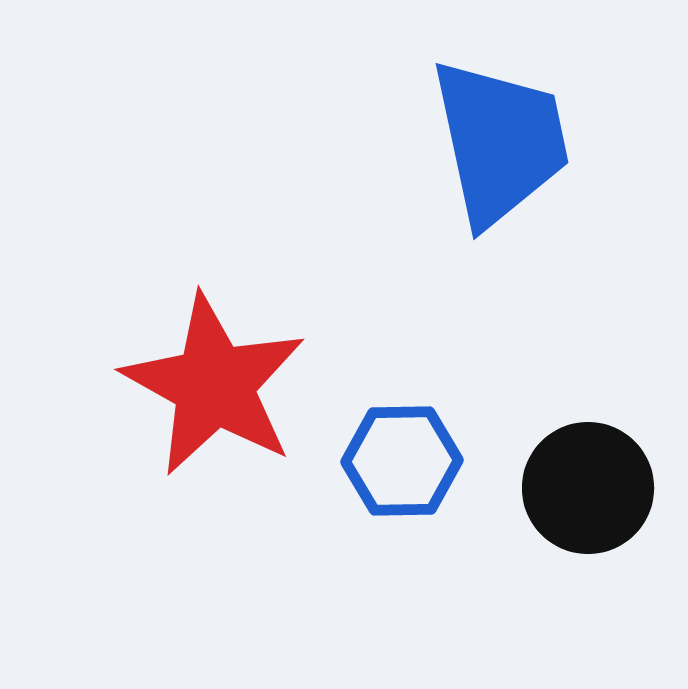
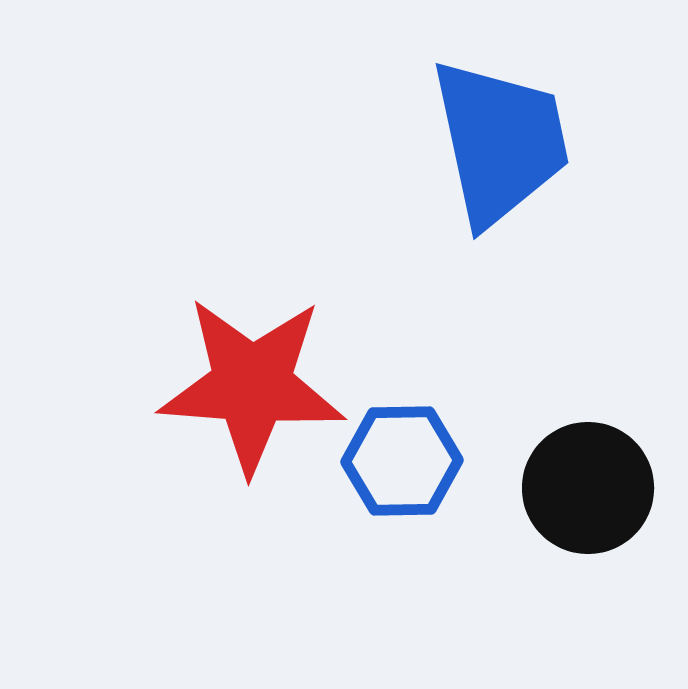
red star: moved 38 px right; rotated 25 degrees counterclockwise
